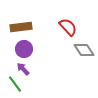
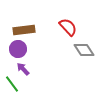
brown rectangle: moved 3 px right, 3 px down
purple circle: moved 6 px left
green line: moved 3 px left
